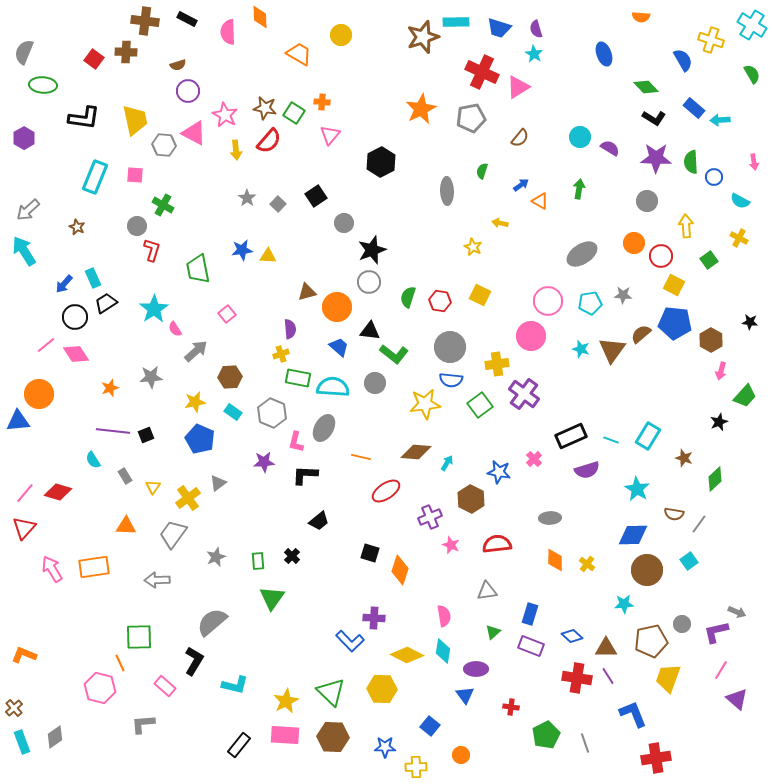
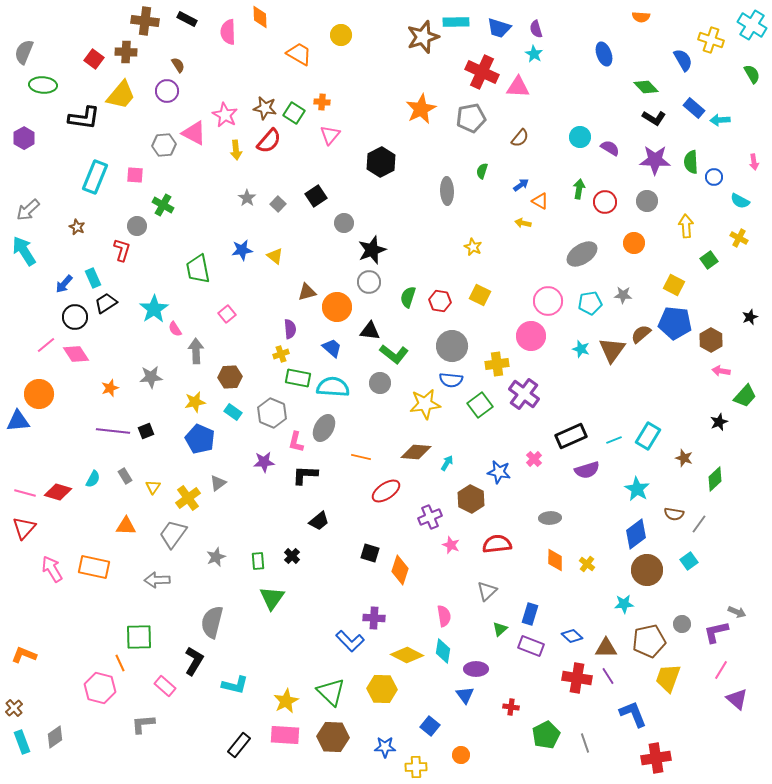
brown semicircle at (178, 65): rotated 105 degrees counterclockwise
pink triangle at (518, 87): rotated 35 degrees clockwise
purple circle at (188, 91): moved 21 px left
yellow trapezoid at (135, 120): moved 14 px left, 25 px up; rotated 52 degrees clockwise
gray hexagon at (164, 145): rotated 10 degrees counterclockwise
purple star at (656, 158): moved 1 px left, 2 px down
yellow arrow at (500, 223): moved 23 px right
red L-shape at (152, 250): moved 30 px left
yellow triangle at (268, 256): moved 7 px right; rotated 36 degrees clockwise
red circle at (661, 256): moved 56 px left, 54 px up
black star at (750, 322): moved 5 px up; rotated 28 degrees counterclockwise
blue trapezoid at (339, 347): moved 7 px left, 1 px down
gray circle at (450, 347): moved 2 px right, 1 px up
gray arrow at (196, 351): rotated 50 degrees counterclockwise
pink arrow at (721, 371): rotated 84 degrees clockwise
gray circle at (375, 383): moved 5 px right
black square at (146, 435): moved 4 px up
cyan line at (611, 440): moved 3 px right; rotated 42 degrees counterclockwise
cyan semicircle at (93, 460): moved 19 px down; rotated 120 degrees counterclockwise
pink line at (25, 493): rotated 65 degrees clockwise
blue diamond at (633, 535): moved 3 px right, 1 px up; rotated 36 degrees counterclockwise
orange rectangle at (94, 567): rotated 20 degrees clockwise
gray triangle at (487, 591): rotated 35 degrees counterclockwise
gray semicircle at (212, 622): rotated 36 degrees counterclockwise
green triangle at (493, 632): moved 7 px right, 3 px up
brown pentagon at (651, 641): moved 2 px left
